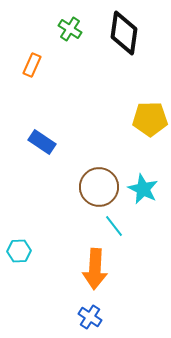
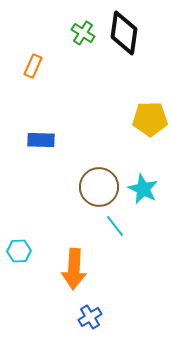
green cross: moved 13 px right, 4 px down
orange rectangle: moved 1 px right, 1 px down
blue rectangle: moved 1 px left, 2 px up; rotated 32 degrees counterclockwise
cyan line: moved 1 px right
orange arrow: moved 21 px left
blue cross: rotated 25 degrees clockwise
